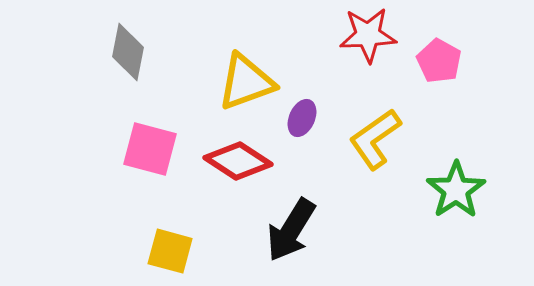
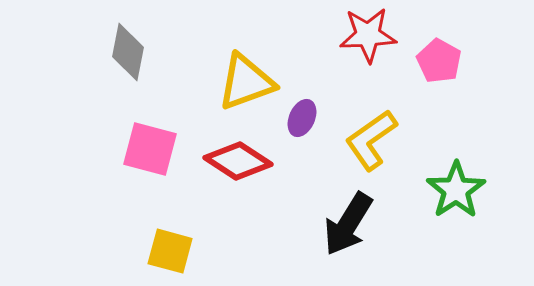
yellow L-shape: moved 4 px left, 1 px down
black arrow: moved 57 px right, 6 px up
